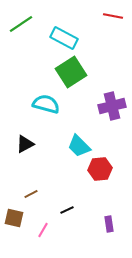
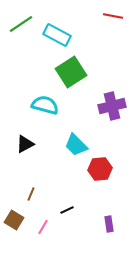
cyan rectangle: moved 7 px left, 3 px up
cyan semicircle: moved 1 px left, 1 px down
cyan trapezoid: moved 3 px left, 1 px up
brown line: rotated 40 degrees counterclockwise
brown square: moved 2 px down; rotated 18 degrees clockwise
pink line: moved 3 px up
